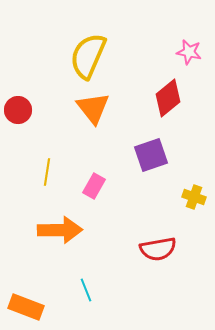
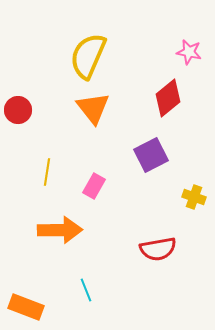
purple square: rotated 8 degrees counterclockwise
